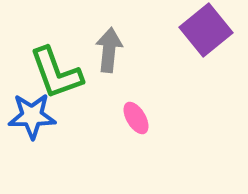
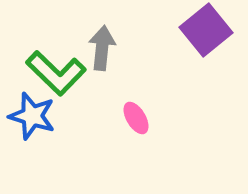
gray arrow: moved 7 px left, 2 px up
green L-shape: rotated 26 degrees counterclockwise
blue star: rotated 18 degrees clockwise
